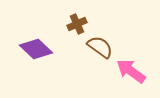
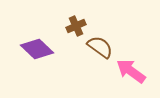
brown cross: moved 1 px left, 2 px down
purple diamond: moved 1 px right
